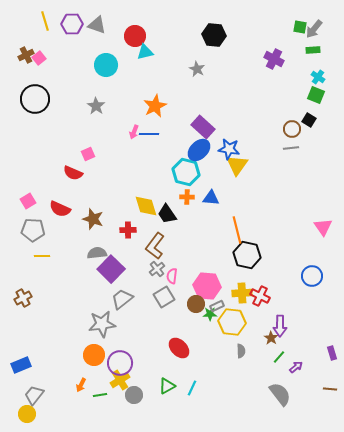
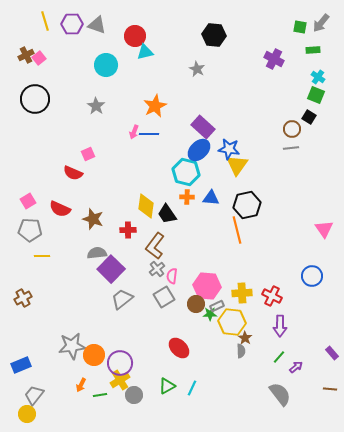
gray arrow at (314, 29): moved 7 px right, 6 px up
black square at (309, 120): moved 3 px up
yellow diamond at (146, 206): rotated 25 degrees clockwise
pink triangle at (323, 227): moved 1 px right, 2 px down
gray pentagon at (33, 230): moved 3 px left
black hexagon at (247, 255): moved 50 px up; rotated 24 degrees counterclockwise
red cross at (260, 296): moved 12 px right
gray star at (102, 324): moved 30 px left, 22 px down
brown star at (271, 338): moved 26 px left
purple rectangle at (332, 353): rotated 24 degrees counterclockwise
